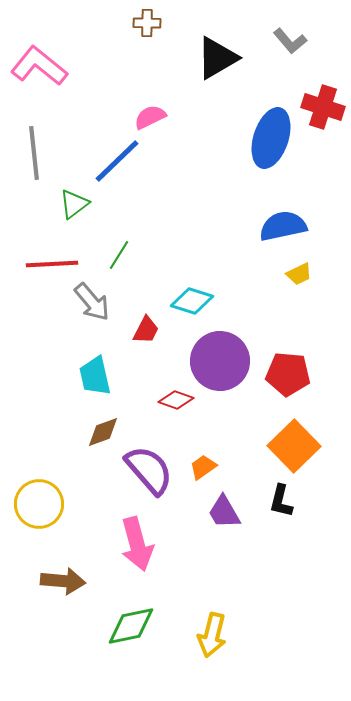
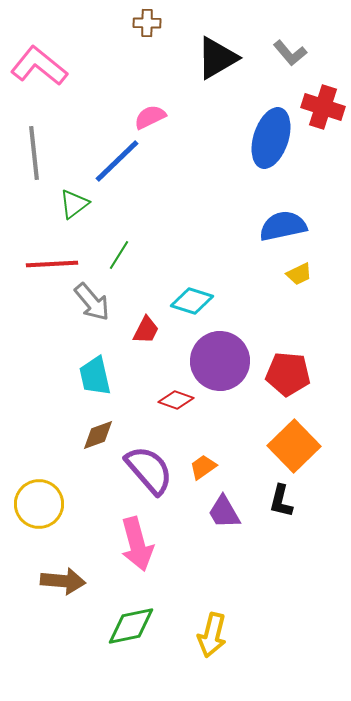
gray L-shape: moved 12 px down
brown diamond: moved 5 px left, 3 px down
